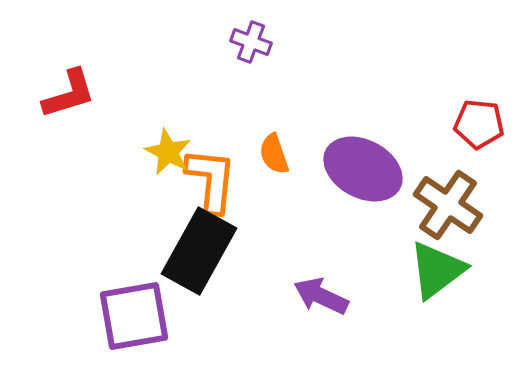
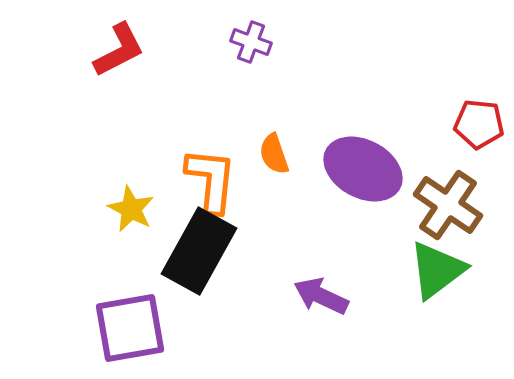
red L-shape: moved 50 px right, 44 px up; rotated 10 degrees counterclockwise
yellow star: moved 37 px left, 57 px down
purple square: moved 4 px left, 12 px down
